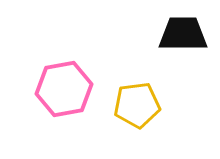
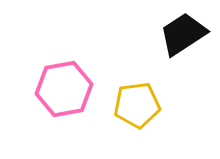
black trapezoid: rotated 33 degrees counterclockwise
